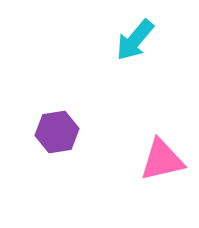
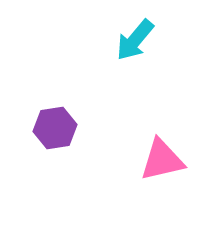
purple hexagon: moved 2 px left, 4 px up
